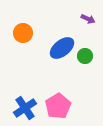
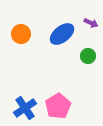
purple arrow: moved 3 px right, 4 px down
orange circle: moved 2 px left, 1 px down
blue ellipse: moved 14 px up
green circle: moved 3 px right
